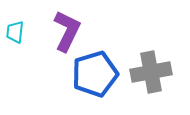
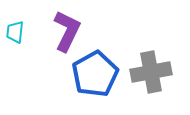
blue pentagon: rotated 12 degrees counterclockwise
